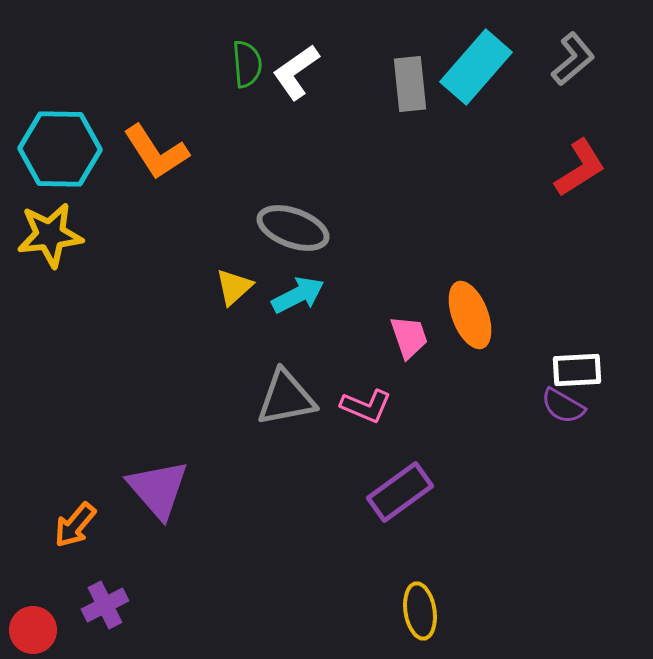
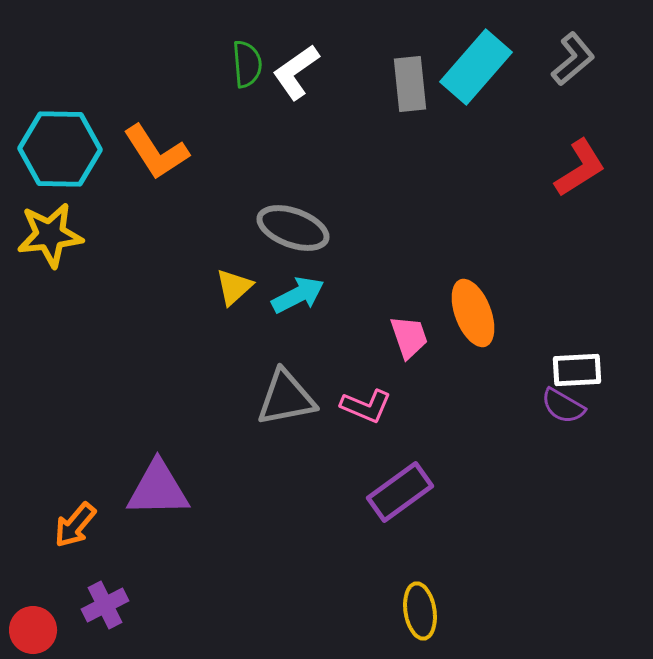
orange ellipse: moved 3 px right, 2 px up
purple triangle: rotated 50 degrees counterclockwise
